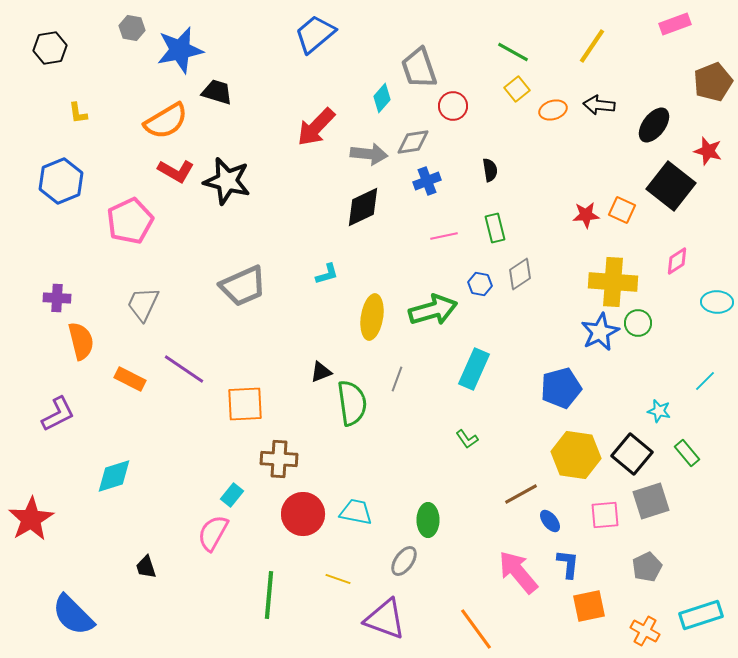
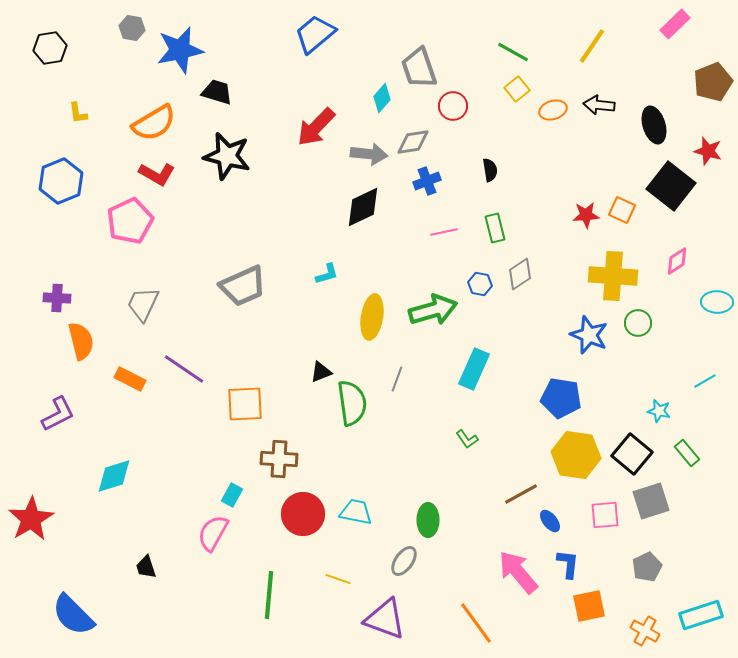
pink rectangle at (675, 24): rotated 24 degrees counterclockwise
orange semicircle at (166, 121): moved 12 px left, 2 px down
black ellipse at (654, 125): rotated 54 degrees counterclockwise
red L-shape at (176, 171): moved 19 px left, 3 px down
black star at (227, 181): moved 25 px up
pink line at (444, 236): moved 4 px up
yellow cross at (613, 282): moved 6 px up
blue star at (600, 332): moved 11 px left, 3 px down; rotated 24 degrees counterclockwise
cyan line at (705, 381): rotated 15 degrees clockwise
blue pentagon at (561, 388): moved 10 px down; rotated 24 degrees clockwise
cyan rectangle at (232, 495): rotated 10 degrees counterclockwise
orange line at (476, 629): moved 6 px up
